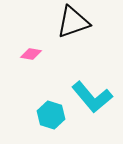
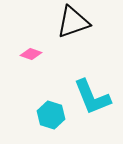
pink diamond: rotated 10 degrees clockwise
cyan L-shape: rotated 18 degrees clockwise
